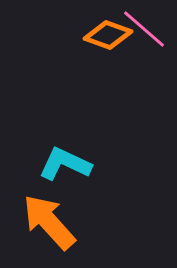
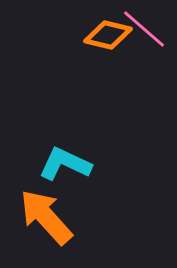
orange diamond: rotated 6 degrees counterclockwise
orange arrow: moved 3 px left, 5 px up
